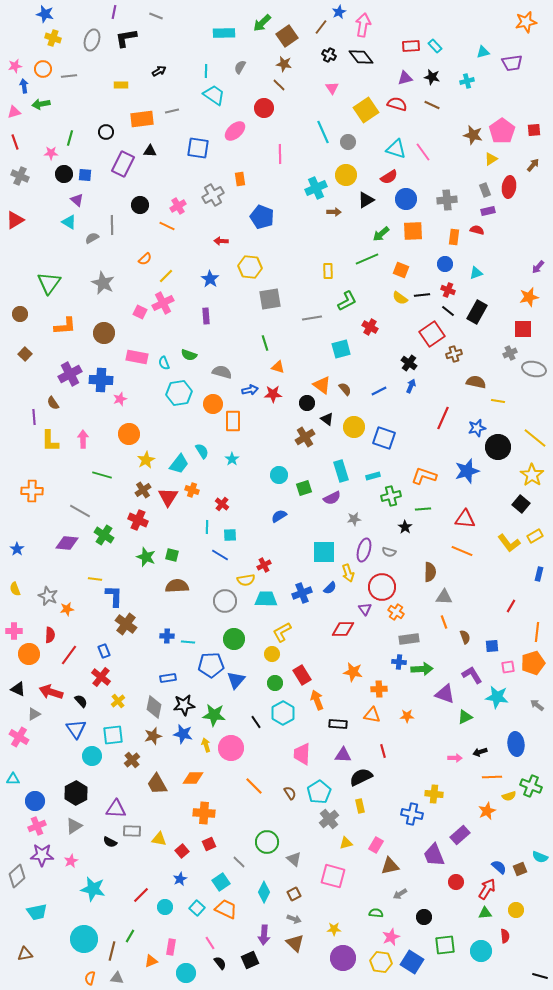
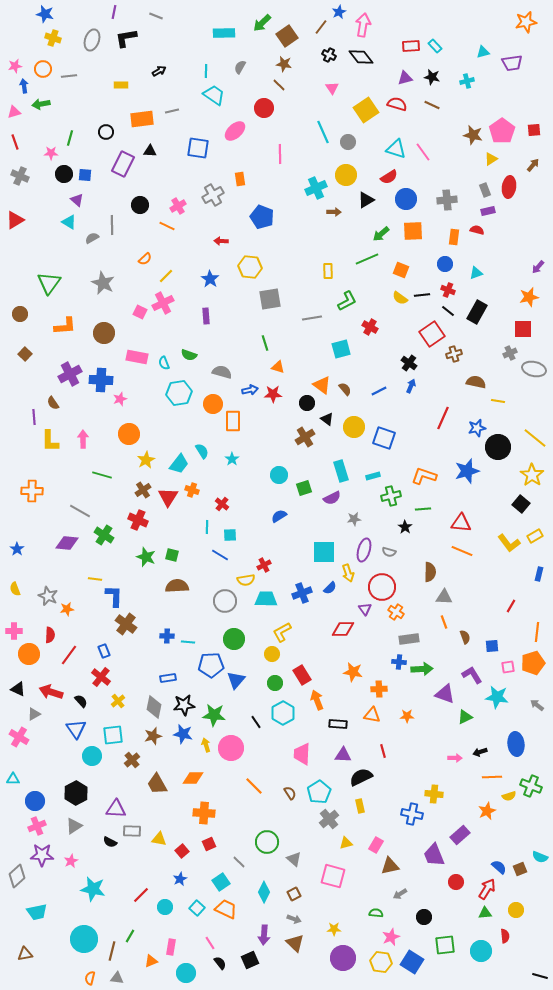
red triangle at (465, 519): moved 4 px left, 4 px down
